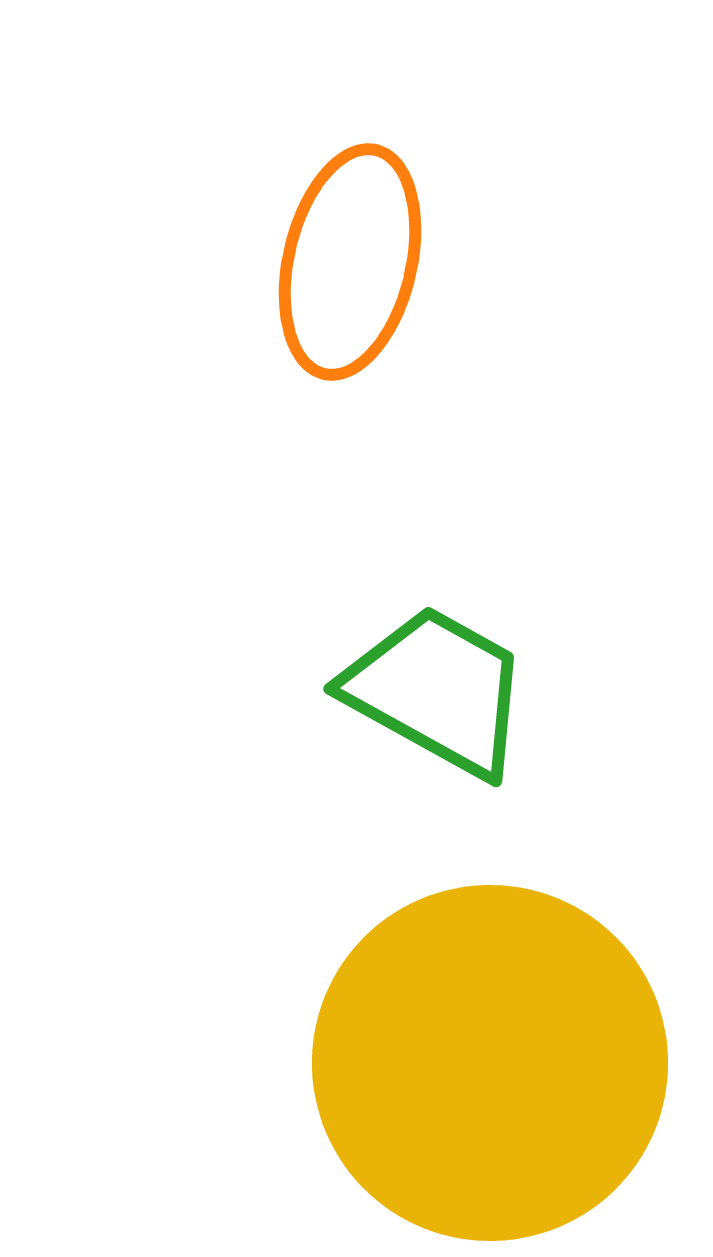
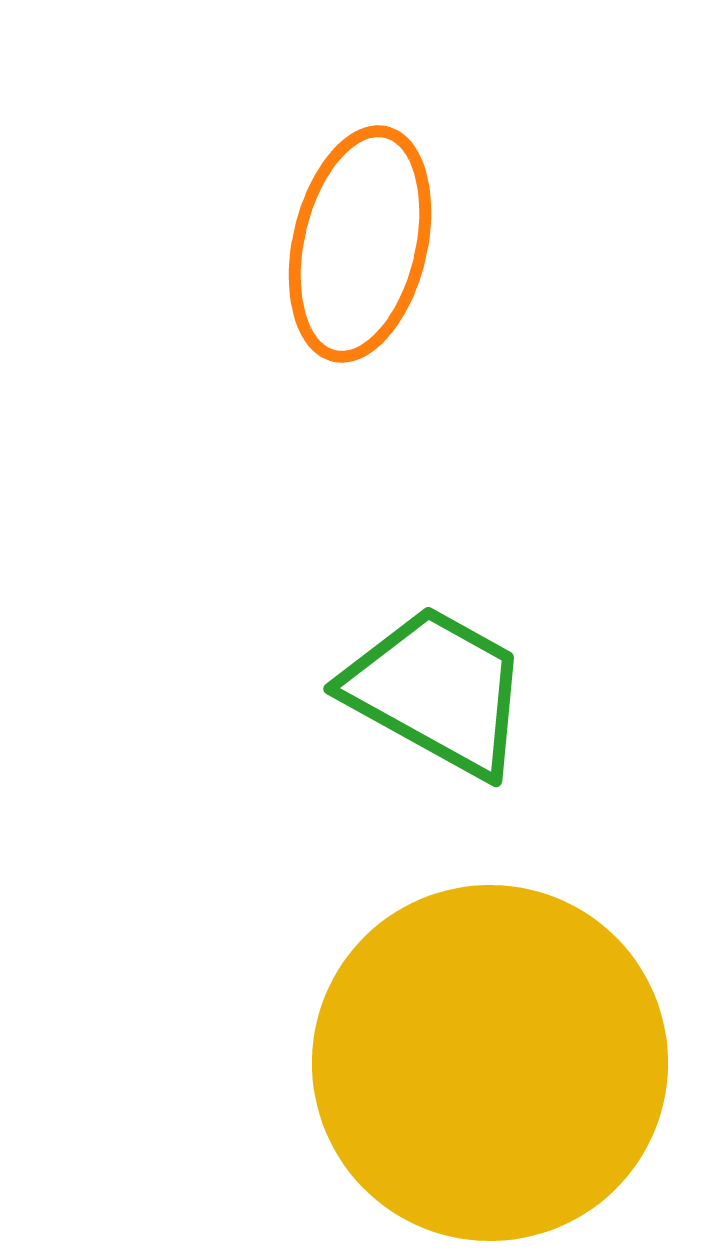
orange ellipse: moved 10 px right, 18 px up
